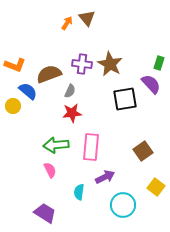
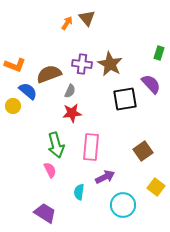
green rectangle: moved 10 px up
green arrow: rotated 100 degrees counterclockwise
